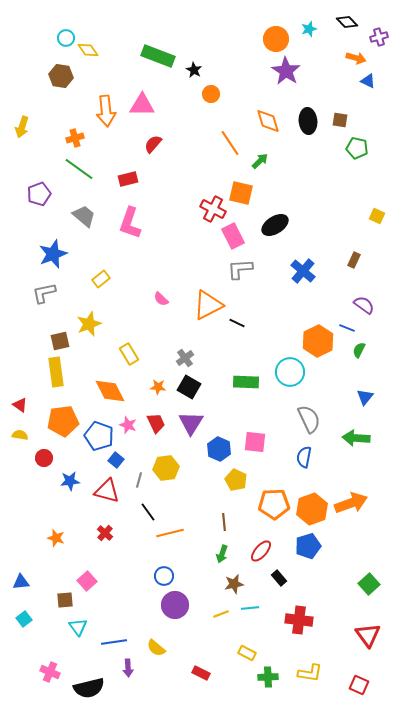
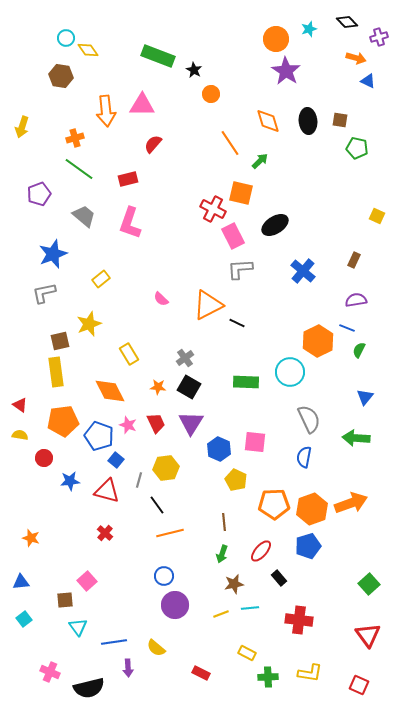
purple semicircle at (364, 305): moved 8 px left, 5 px up; rotated 45 degrees counterclockwise
black line at (148, 512): moved 9 px right, 7 px up
orange star at (56, 538): moved 25 px left
